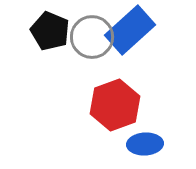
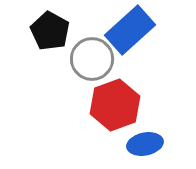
black pentagon: rotated 6 degrees clockwise
gray circle: moved 22 px down
blue ellipse: rotated 8 degrees counterclockwise
